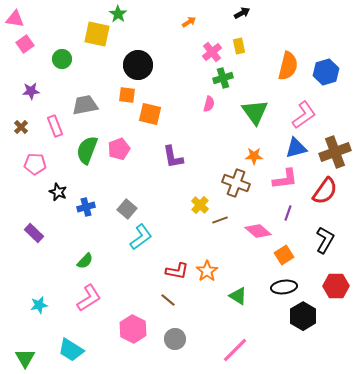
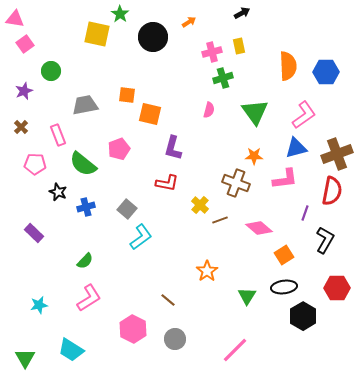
green star at (118, 14): moved 2 px right
pink cross at (212, 52): rotated 24 degrees clockwise
green circle at (62, 59): moved 11 px left, 12 px down
black circle at (138, 65): moved 15 px right, 28 px up
orange semicircle at (288, 66): rotated 16 degrees counterclockwise
blue hexagon at (326, 72): rotated 15 degrees clockwise
purple star at (31, 91): moved 7 px left; rotated 18 degrees counterclockwise
pink semicircle at (209, 104): moved 6 px down
pink rectangle at (55, 126): moved 3 px right, 9 px down
green semicircle at (87, 150): moved 4 px left, 14 px down; rotated 72 degrees counterclockwise
brown cross at (335, 152): moved 2 px right, 2 px down
purple L-shape at (173, 157): moved 9 px up; rotated 25 degrees clockwise
red semicircle at (325, 191): moved 7 px right; rotated 24 degrees counterclockwise
purple line at (288, 213): moved 17 px right
pink diamond at (258, 231): moved 1 px right, 3 px up
red L-shape at (177, 271): moved 10 px left, 88 px up
red hexagon at (336, 286): moved 1 px right, 2 px down
green triangle at (238, 296): moved 9 px right; rotated 30 degrees clockwise
